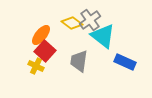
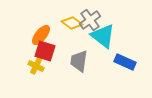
red square: rotated 25 degrees counterclockwise
